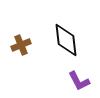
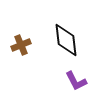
purple L-shape: moved 3 px left
